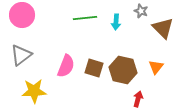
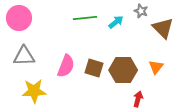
pink circle: moved 3 px left, 3 px down
cyan arrow: rotated 133 degrees counterclockwise
gray triangle: moved 3 px right, 1 px down; rotated 35 degrees clockwise
brown hexagon: rotated 12 degrees counterclockwise
